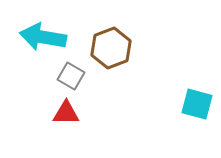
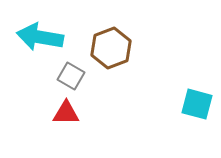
cyan arrow: moved 3 px left
